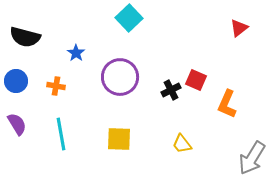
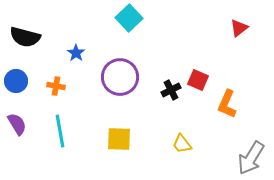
red square: moved 2 px right
cyan line: moved 1 px left, 3 px up
gray arrow: moved 1 px left
